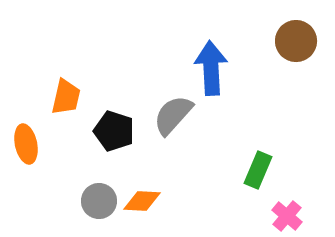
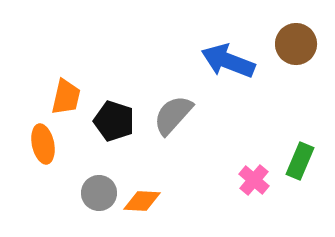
brown circle: moved 3 px down
blue arrow: moved 17 px right, 7 px up; rotated 66 degrees counterclockwise
black pentagon: moved 10 px up
orange ellipse: moved 17 px right
green rectangle: moved 42 px right, 9 px up
gray circle: moved 8 px up
pink cross: moved 33 px left, 36 px up
